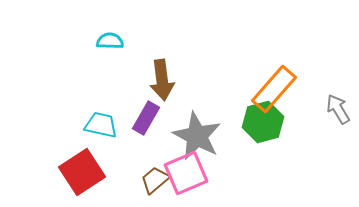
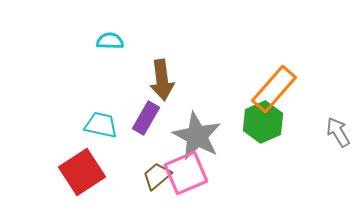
gray arrow: moved 23 px down
green hexagon: rotated 9 degrees counterclockwise
brown trapezoid: moved 2 px right, 4 px up
